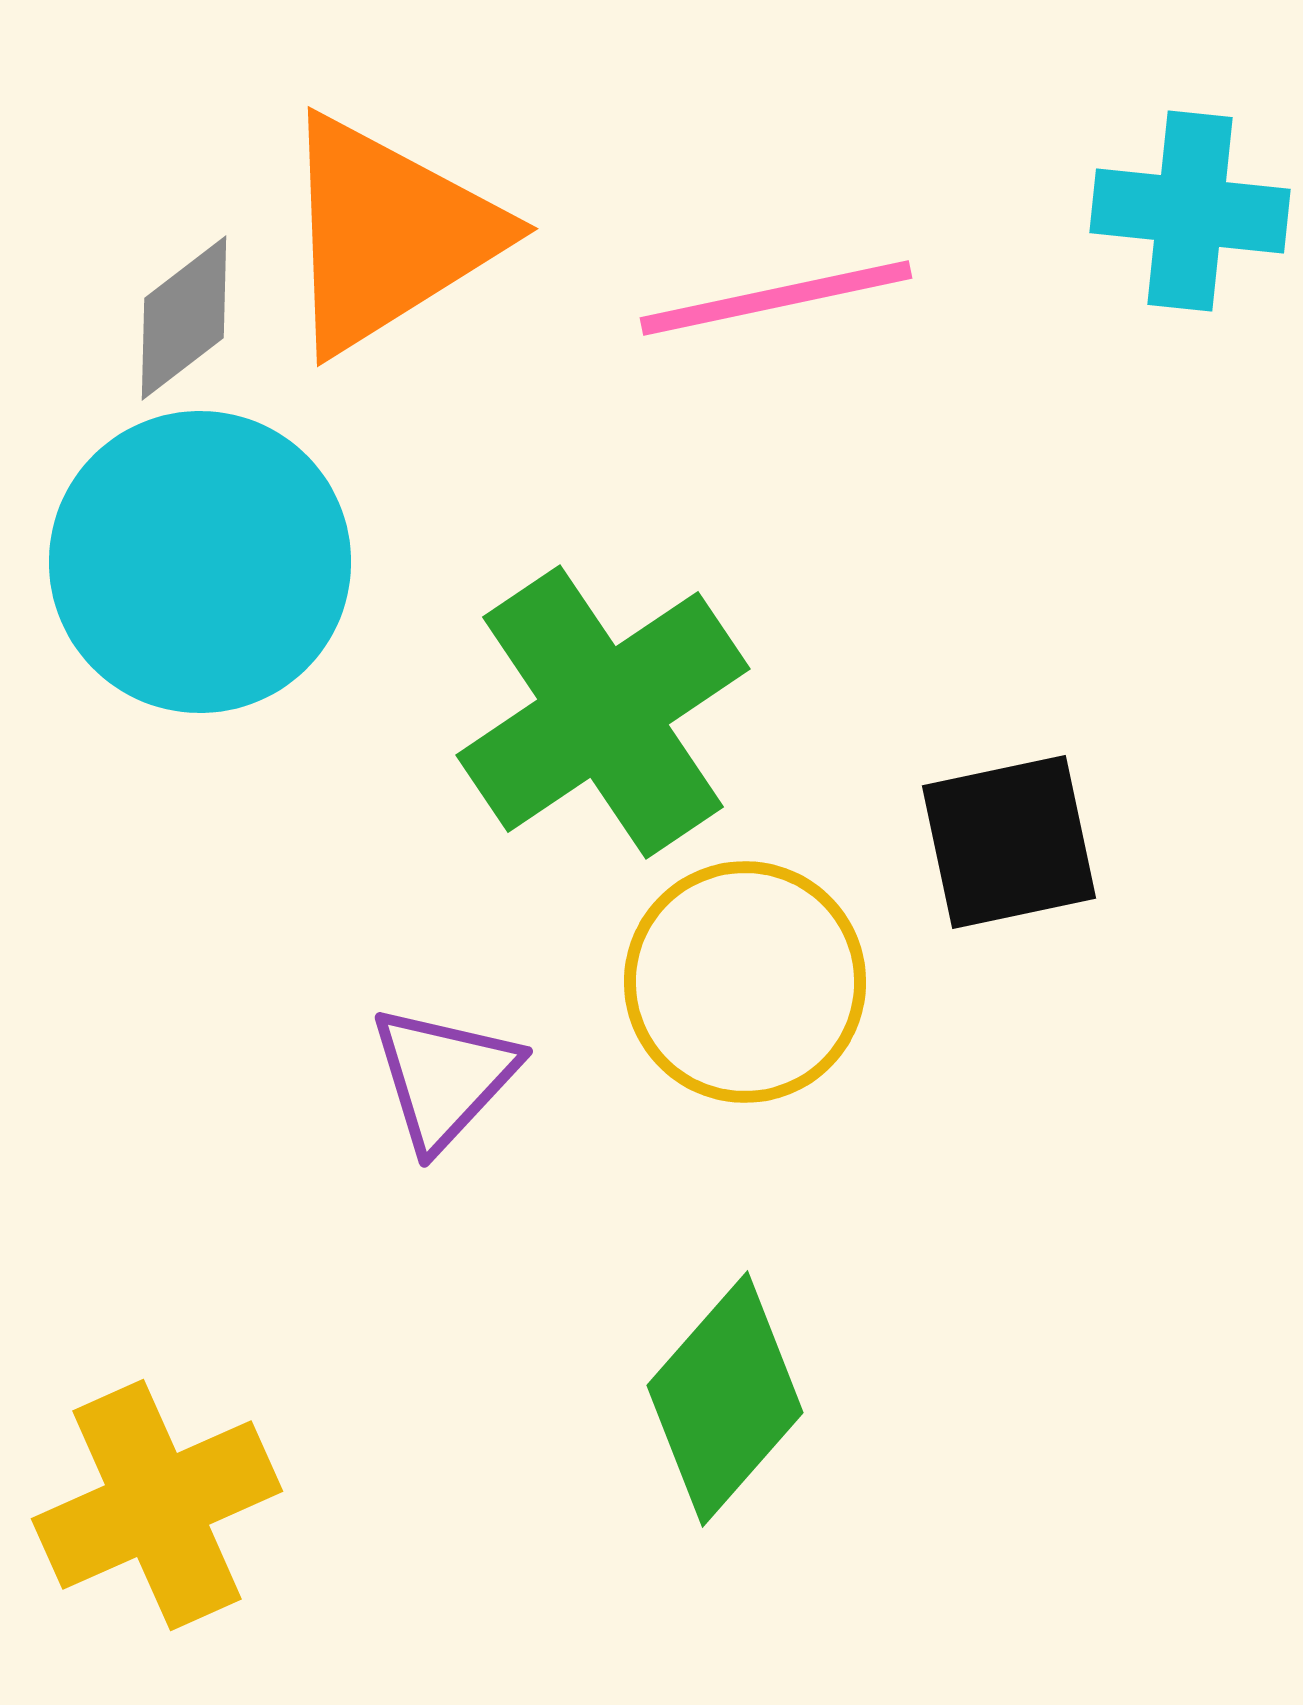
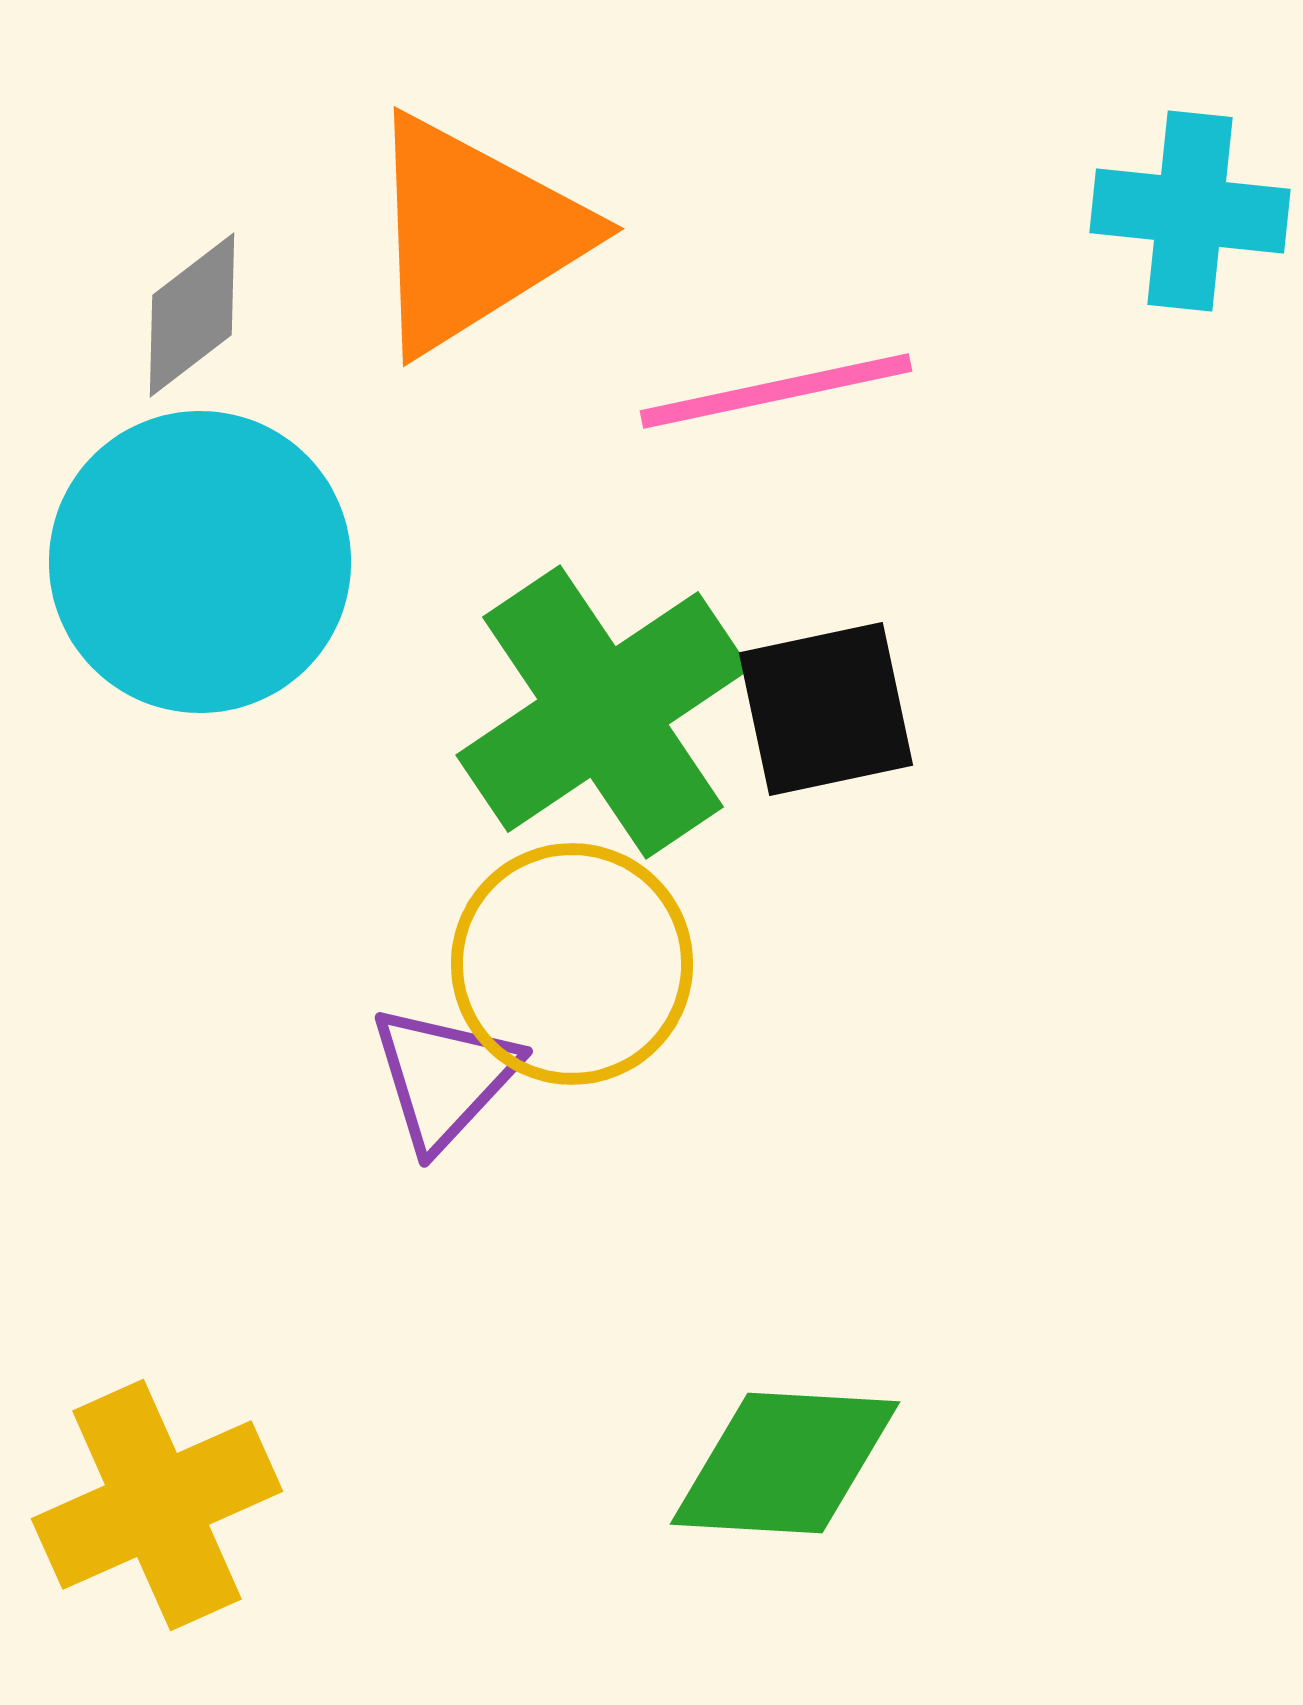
orange triangle: moved 86 px right
pink line: moved 93 px down
gray diamond: moved 8 px right, 3 px up
black square: moved 183 px left, 133 px up
yellow circle: moved 173 px left, 18 px up
green diamond: moved 60 px right, 64 px down; rotated 52 degrees clockwise
